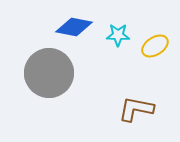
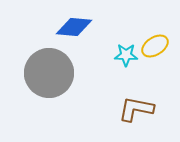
blue diamond: rotated 6 degrees counterclockwise
cyan star: moved 8 px right, 20 px down
